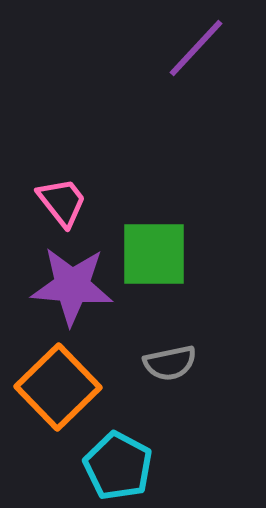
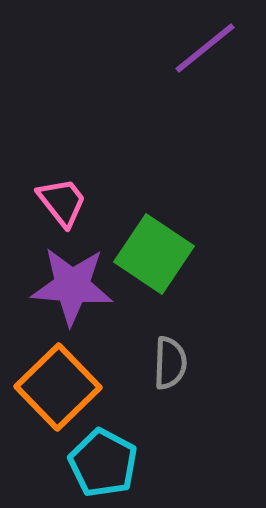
purple line: moved 9 px right; rotated 8 degrees clockwise
green square: rotated 34 degrees clockwise
gray semicircle: rotated 76 degrees counterclockwise
cyan pentagon: moved 15 px left, 3 px up
